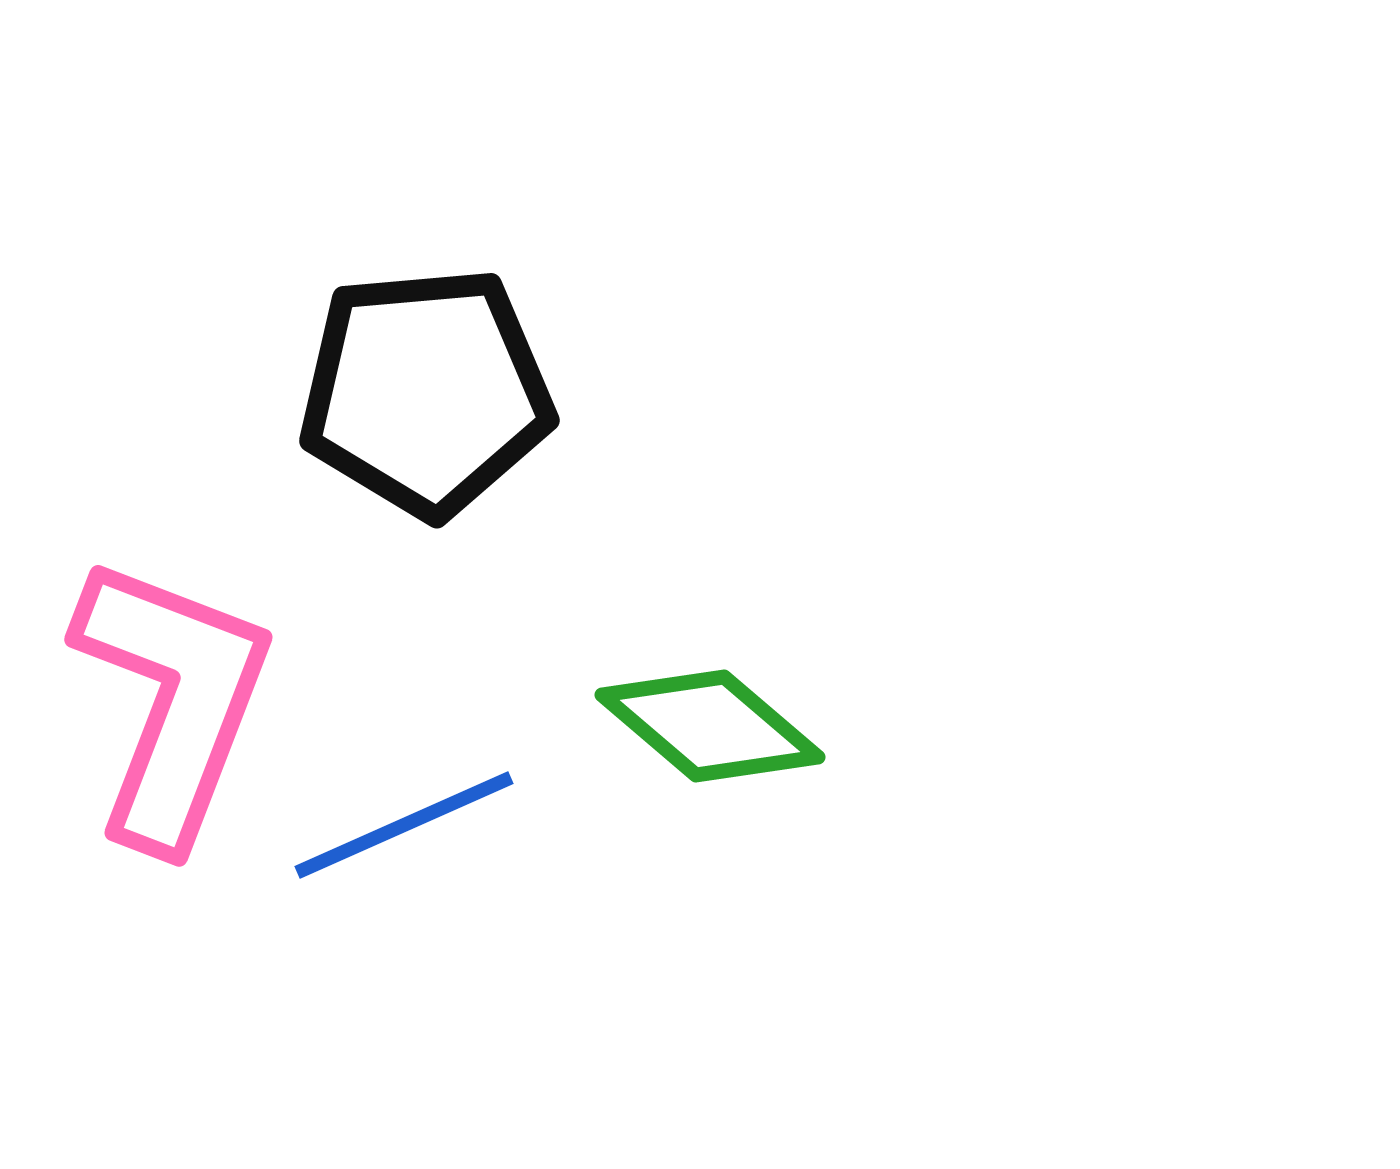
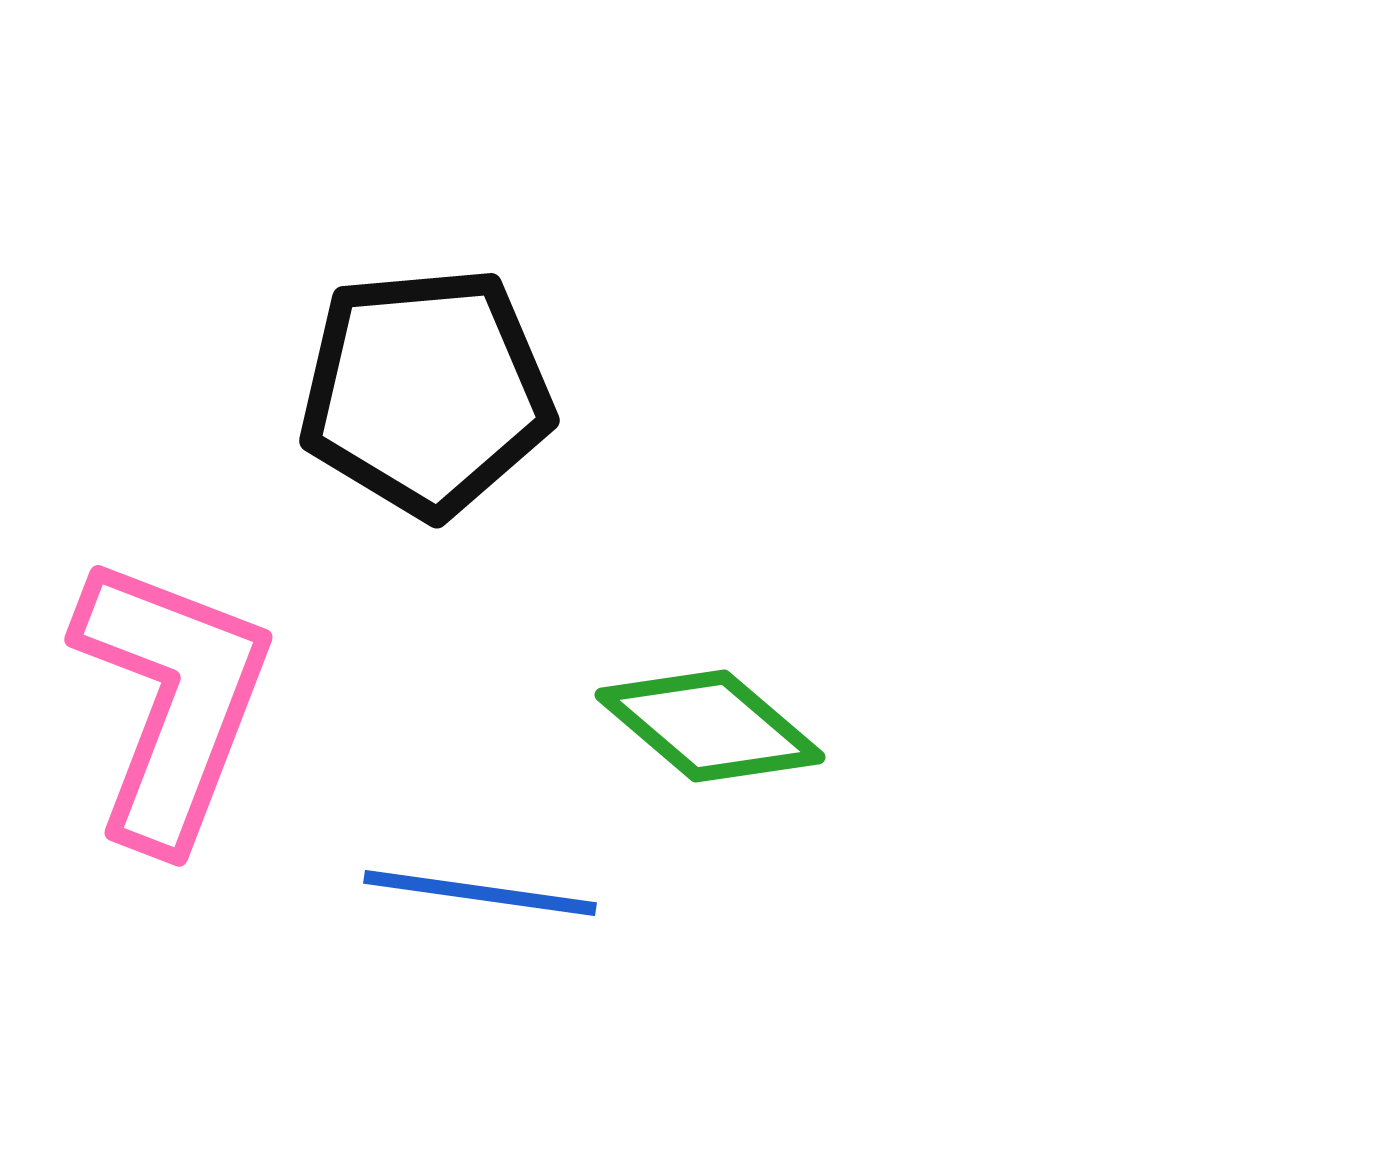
blue line: moved 76 px right, 68 px down; rotated 32 degrees clockwise
